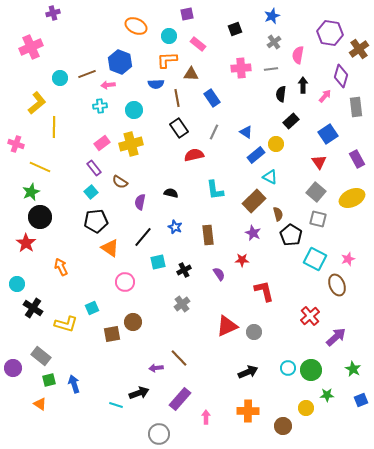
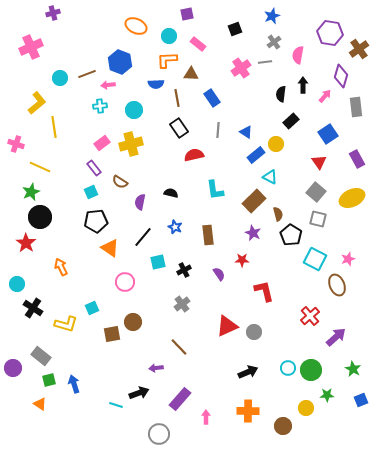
pink cross at (241, 68): rotated 30 degrees counterclockwise
gray line at (271, 69): moved 6 px left, 7 px up
yellow line at (54, 127): rotated 10 degrees counterclockwise
gray line at (214, 132): moved 4 px right, 2 px up; rotated 21 degrees counterclockwise
cyan square at (91, 192): rotated 16 degrees clockwise
brown line at (179, 358): moved 11 px up
